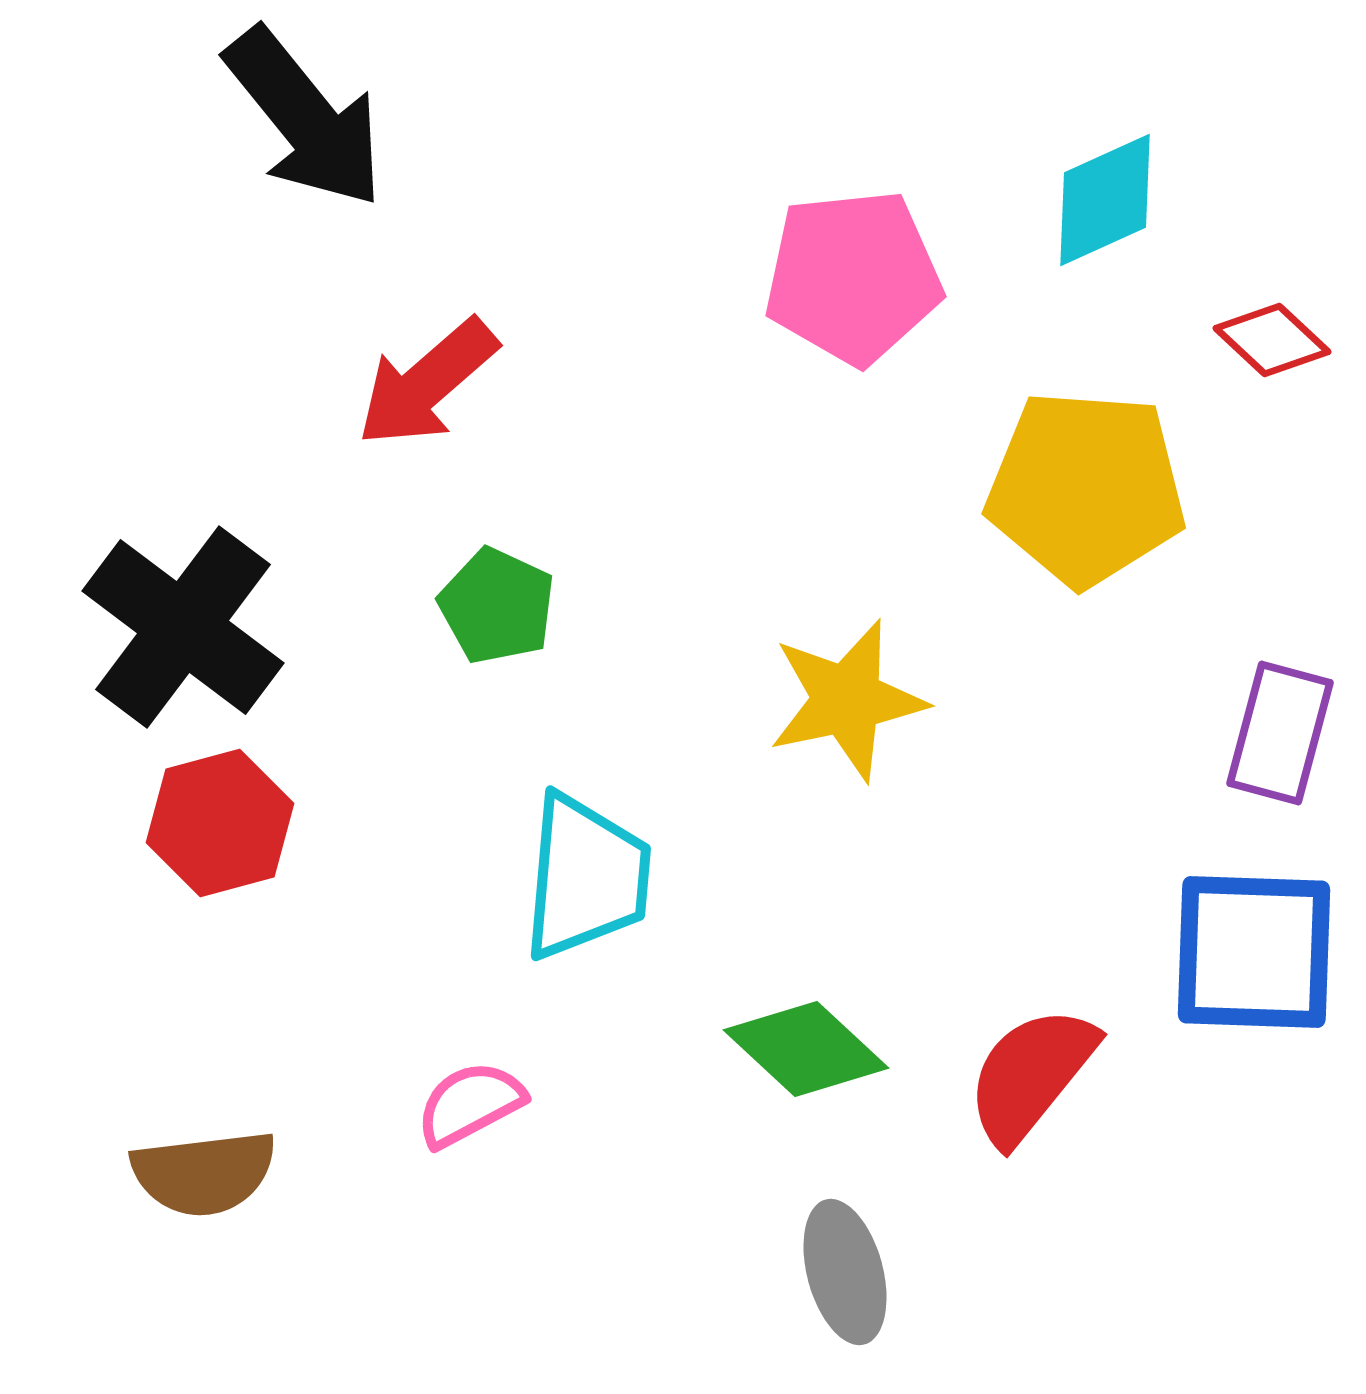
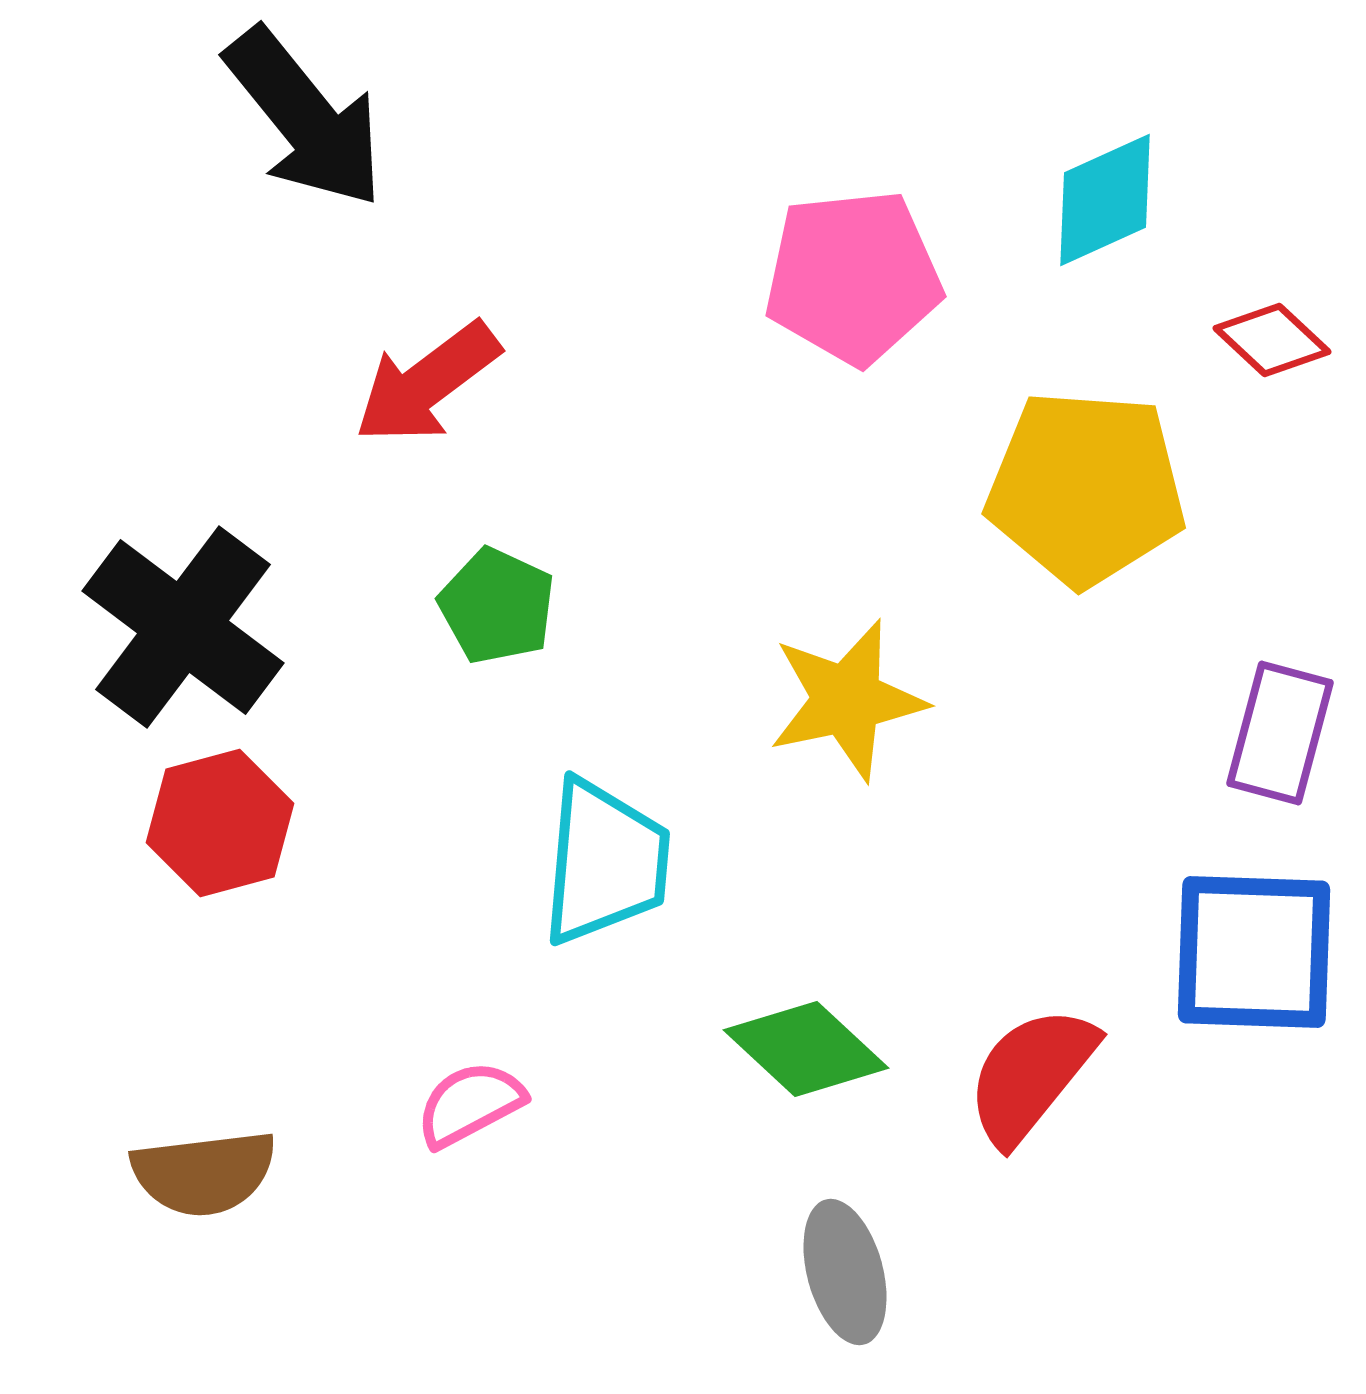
red arrow: rotated 4 degrees clockwise
cyan trapezoid: moved 19 px right, 15 px up
